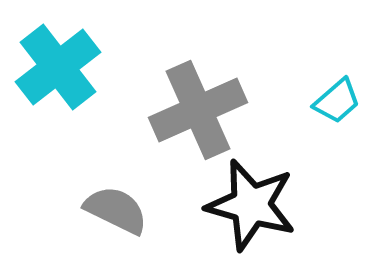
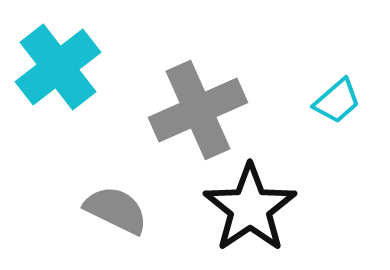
black star: moved 1 px left, 3 px down; rotated 22 degrees clockwise
